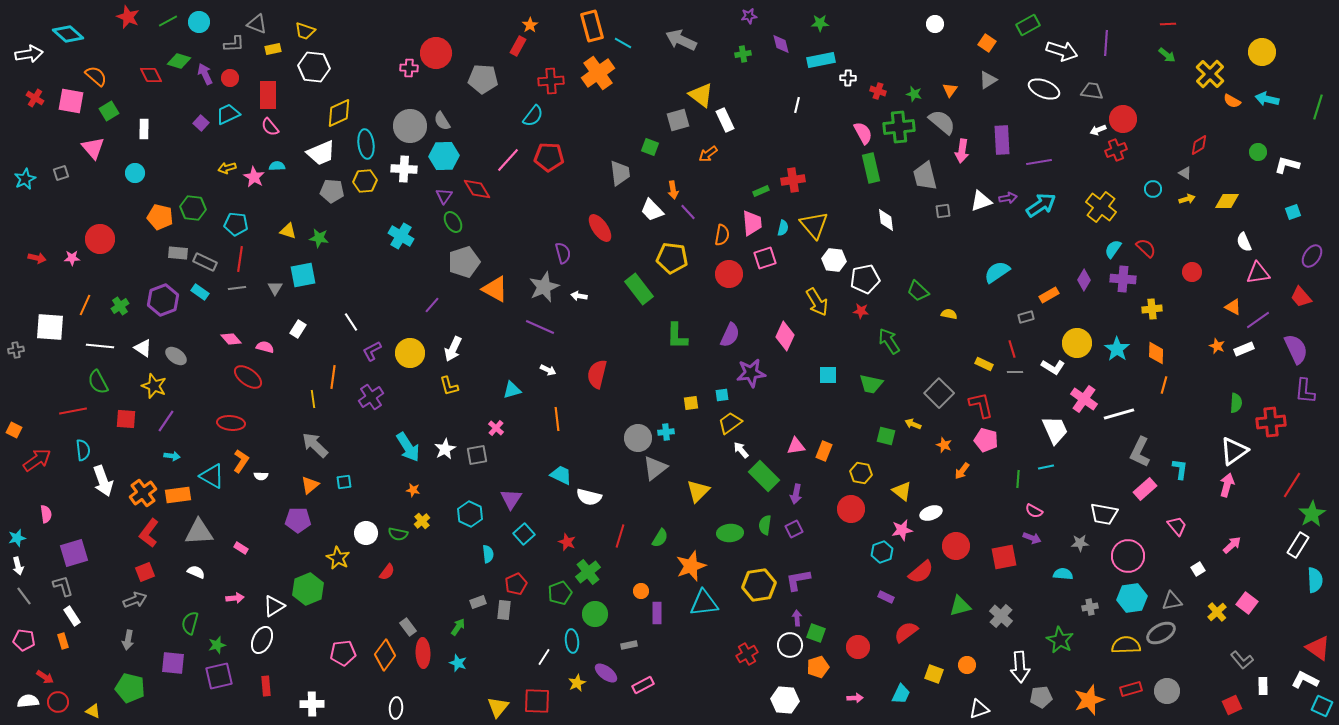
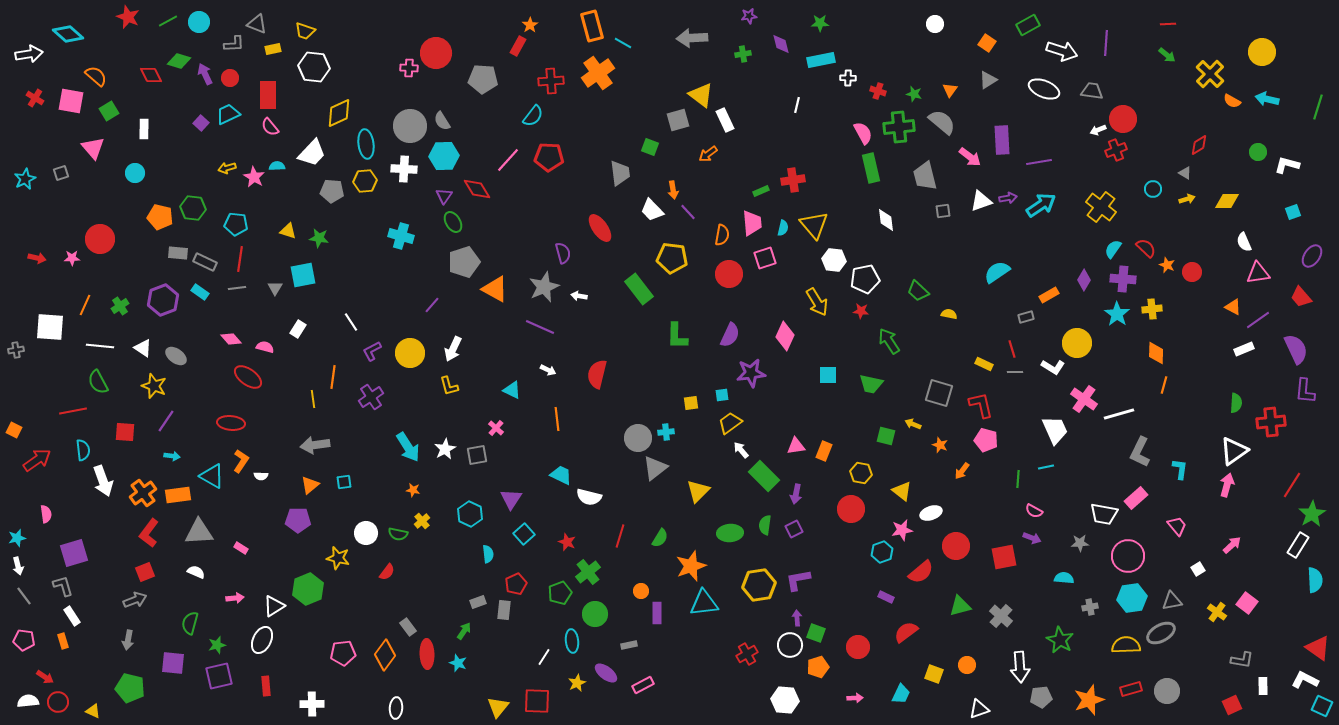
gray arrow at (681, 40): moved 11 px right, 2 px up; rotated 28 degrees counterclockwise
pink arrow at (962, 151): moved 8 px right, 6 px down; rotated 60 degrees counterclockwise
white trapezoid at (321, 153): moved 9 px left; rotated 24 degrees counterclockwise
cyan cross at (401, 236): rotated 15 degrees counterclockwise
orange star at (1217, 346): moved 50 px left, 81 px up
cyan star at (1117, 349): moved 35 px up
cyan triangle at (512, 390): rotated 42 degrees clockwise
gray square at (939, 393): rotated 28 degrees counterclockwise
red square at (126, 419): moved 1 px left, 13 px down
gray arrow at (315, 445): rotated 52 degrees counterclockwise
orange star at (944, 445): moved 4 px left
pink rectangle at (1145, 489): moved 9 px left, 9 px down
yellow star at (338, 558): rotated 15 degrees counterclockwise
cyan semicircle at (1063, 574): moved 1 px right, 4 px down
yellow cross at (1217, 612): rotated 12 degrees counterclockwise
green arrow at (458, 627): moved 6 px right, 4 px down
red ellipse at (423, 653): moved 4 px right, 1 px down
gray L-shape at (1242, 660): rotated 40 degrees counterclockwise
